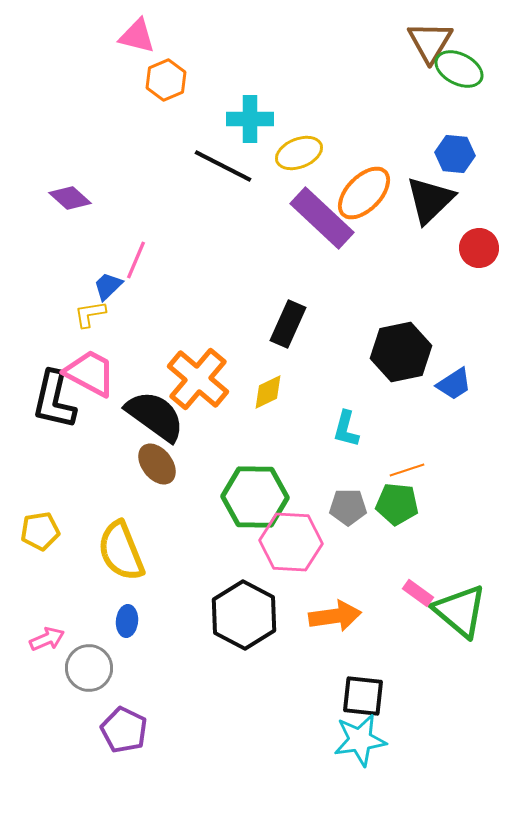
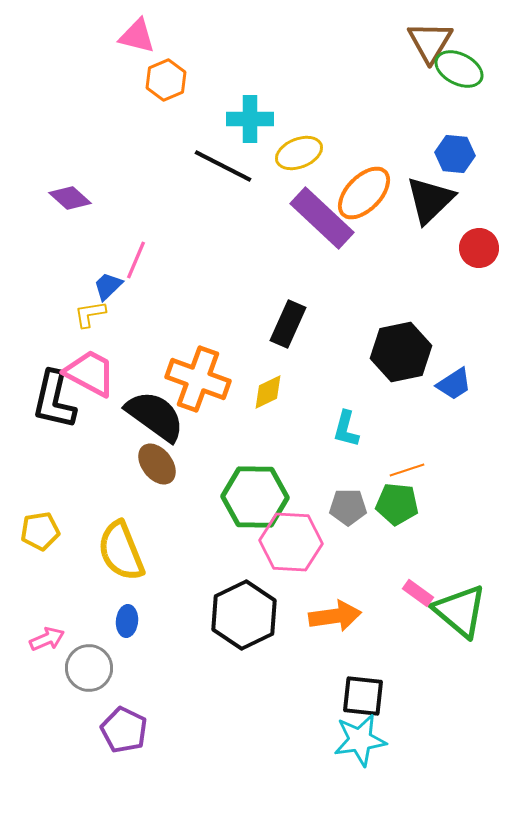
orange cross at (198, 379): rotated 20 degrees counterclockwise
black hexagon at (244, 615): rotated 6 degrees clockwise
